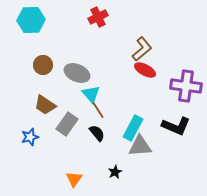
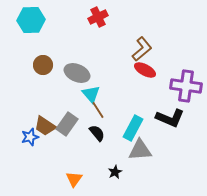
brown trapezoid: moved 21 px down
black L-shape: moved 6 px left, 8 px up
gray triangle: moved 4 px down
